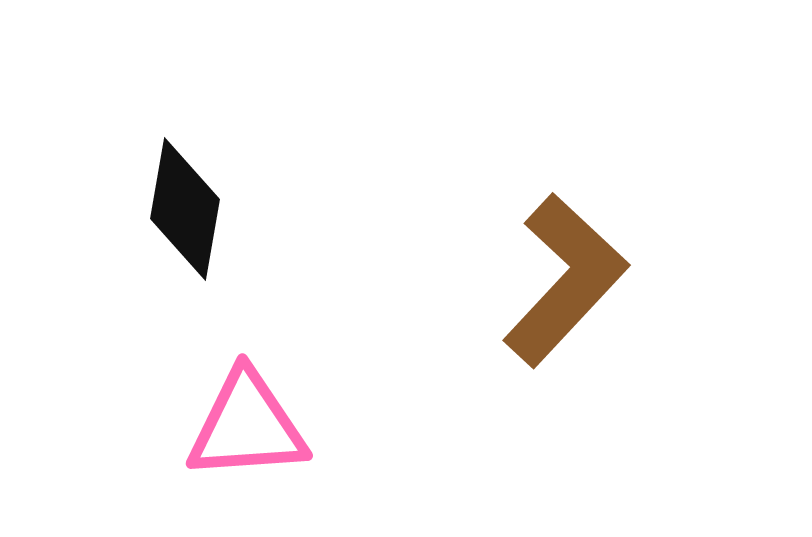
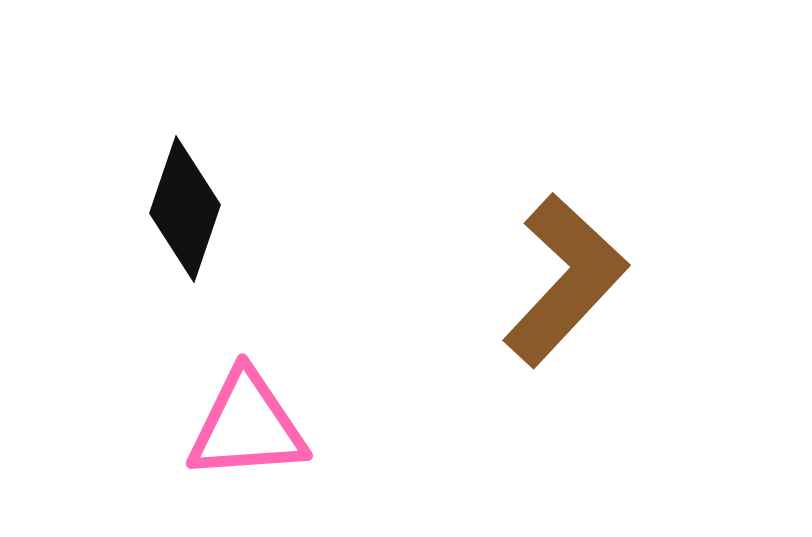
black diamond: rotated 9 degrees clockwise
